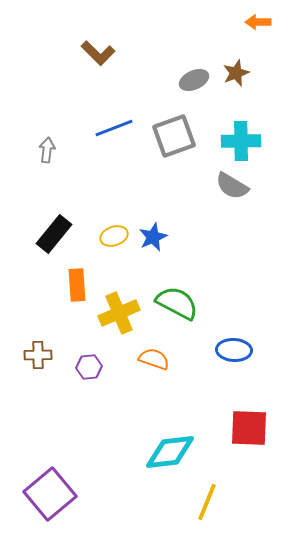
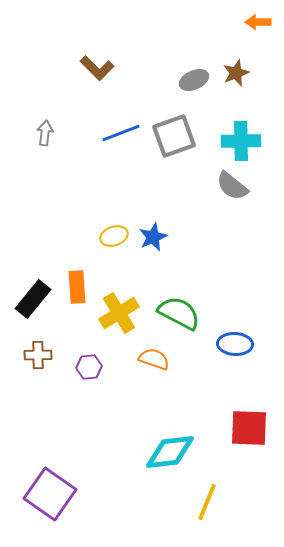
brown L-shape: moved 1 px left, 15 px down
blue line: moved 7 px right, 5 px down
gray arrow: moved 2 px left, 17 px up
gray semicircle: rotated 8 degrees clockwise
black rectangle: moved 21 px left, 65 px down
orange rectangle: moved 2 px down
green semicircle: moved 2 px right, 10 px down
yellow cross: rotated 9 degrees counterclockwise
blue ellipse: moved 1 px right, 6 px up
purple square: rotated 15 degrees counterclockwise
